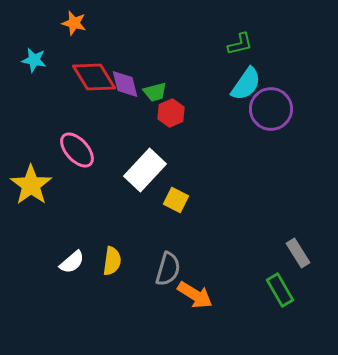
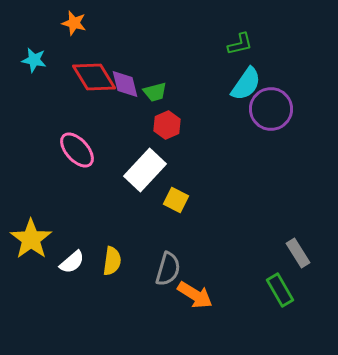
red hexagon: moved 4 px left, 12 px down
yellow star: moved 54 px down
